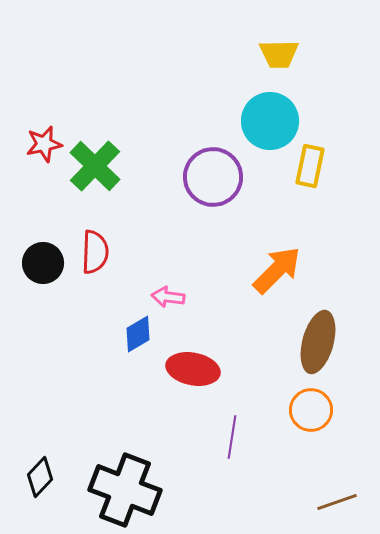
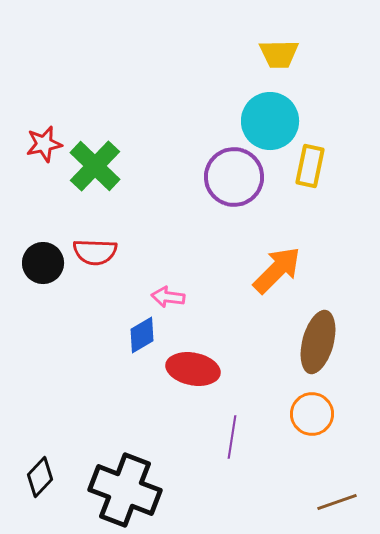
purple circle: moved 21 px right
red semicircle: rotated 90 degrees clockwise
blue diamond: moved 4 px right, 1 px down
orange circle: moved 1 px right, 4 px down
